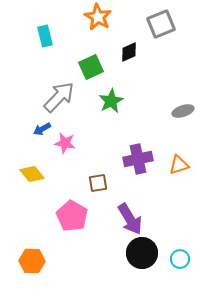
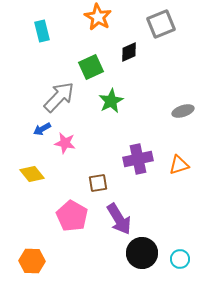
cyan rectangle: moved 3 px left, 5 px up
purple arrow: moved 11 px left
